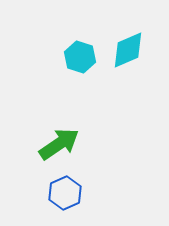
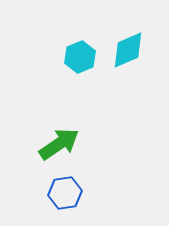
cyan hexagon: rotated 20 degrees clockwise
blue hexagon: rotated 16 degrees clockwise
